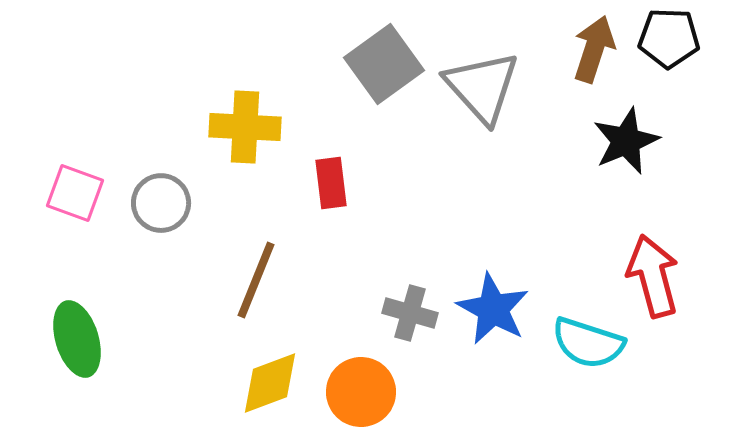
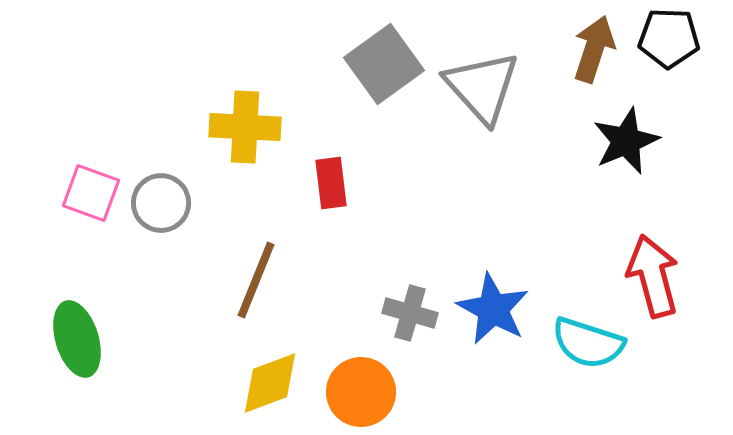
pink square: moved 16 px right
